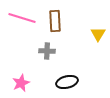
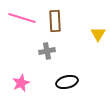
gray cross: rotated 14 degrees counterclockwise
